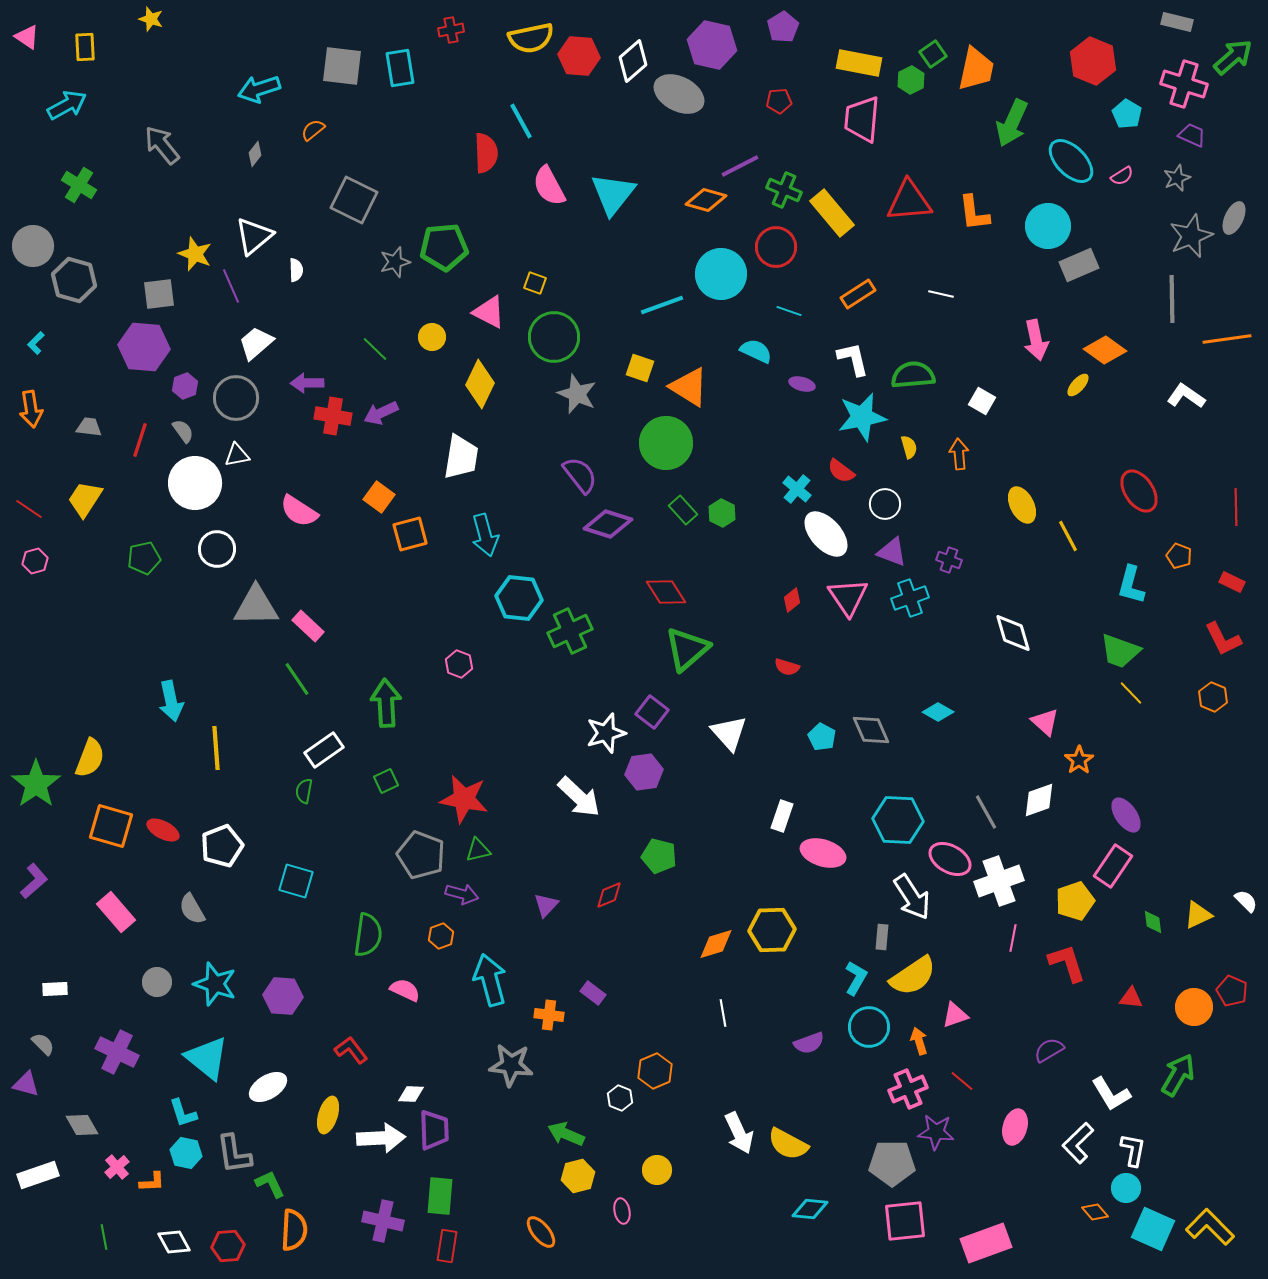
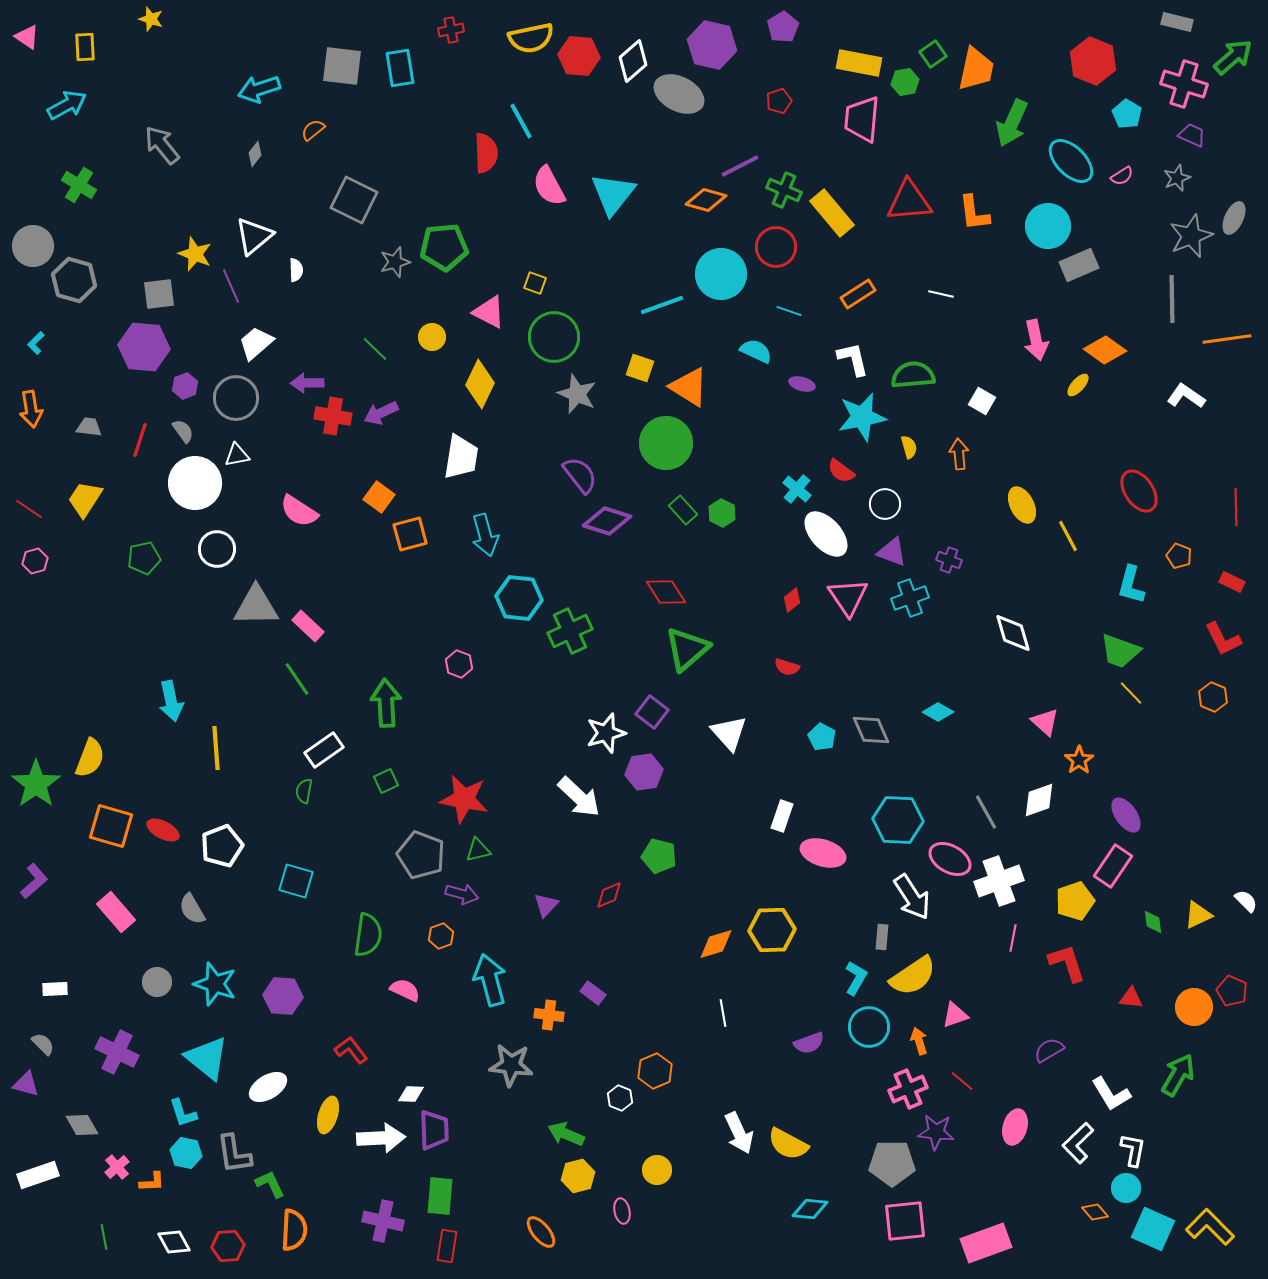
green hexagon at (911, 80): moved 6 px left, 2 px down; rotated 16 degrees clockwise
red pentagon at (779, 101): rotated 15 degrees counterclockwise
purple diamond at (608, 524): moved 1 px left, 3 px up
